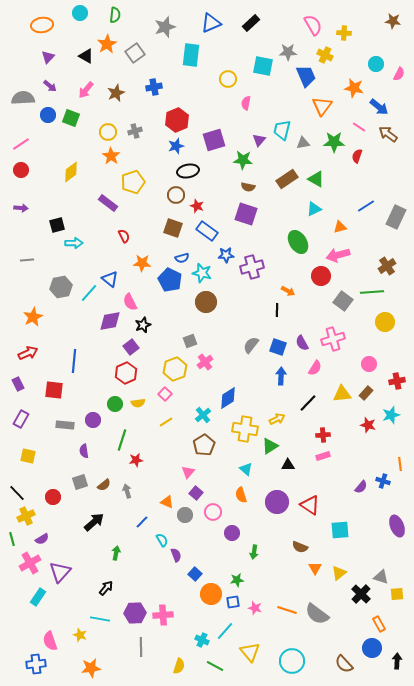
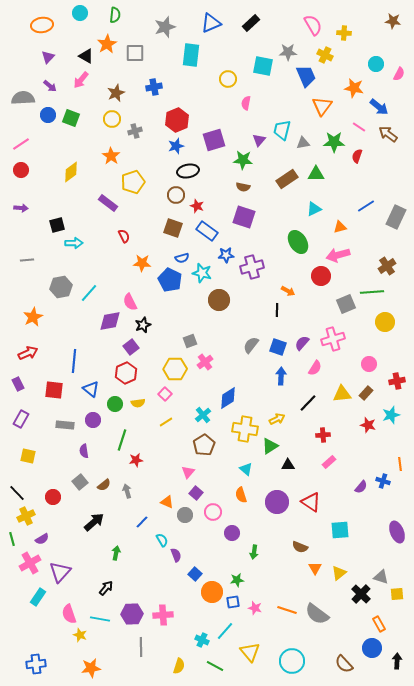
gray square at (135, 53): rotated 36 degrees clockwise
pink arrow at (86, 90): moved 5 px left, 10 px up
yellow circle at (108, 132): moved 4 px right, 13 px up
green triangle at (316, 179): moved 5 px up; rotated 30 degrees counterclockwise
brown semicircle at (248, 187): moved 5 px left
purple square at (246, 214): moved 2 px left, 3 px down
blue triangle at (110, 279): moved 19 px left, 110 px down
gray square at (343, 301): moved 3 px right, 3 px down; rotated 30 degrees clockwise
brown circle at (206, 302): moved 13 px right, 2 px up
purple semicircle at (302, 343): rotated 70 degrees clockwise
yellow hexagon at (175, 369): rotated 20 degrees clockwise
pink rectangle at (323, 456): moved 6 px right, 6 px down; rotated 24 degrees counterclockwise
gray square at (80, 482): rotated 21 degrees counterclockwise
red triangle at (310, 505): moved 1 px right, 3 px up
purple ellipse at (397, 526): moved 6 px down
orange circle at (211, 594): moved 1 px right, 2 px up
purple hexagon at (135, 613): moved 3 px left, 1 px down
pink semicircle at (50, 641): moved 19 px right, 27 px up
